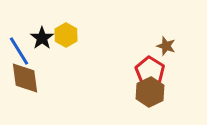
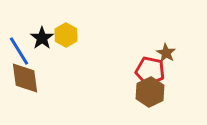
brown star: moved 7 px down; rotated 12 degrees clockwise
red pentagon: rotated 20 degrees counterclockwise
